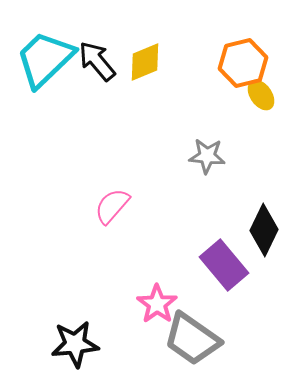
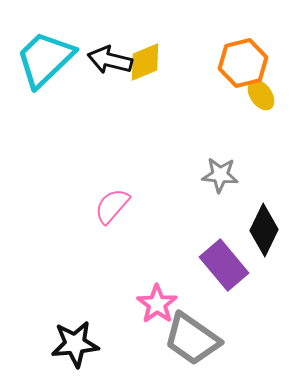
black arrow: moved 13 px right, 1 px up; rotated 36 degrees counterclockwise
gray star: moved 13 px right, 19 px down
